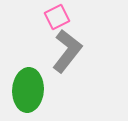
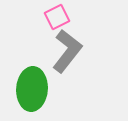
green ellipse: moved 4 px right, 1 px up
